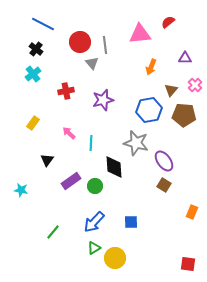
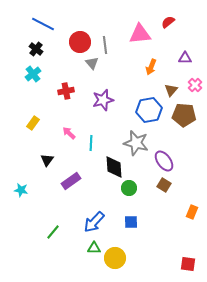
green circle: moved 34 px right, 2 px down
green triangle: rotated 32 degrees clockwise
